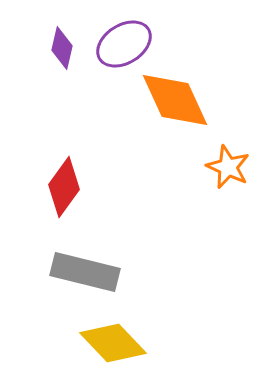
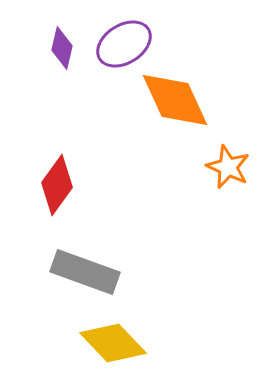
red diamond: moved 7 px left, 2 px up
gray rectangle: rotated 6 degrees clockwise
